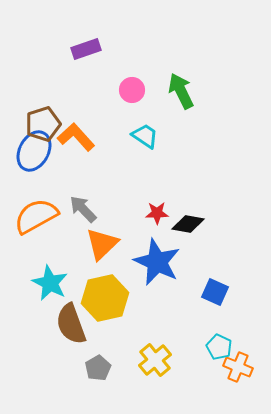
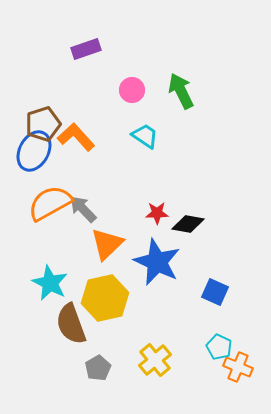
orange semicircle: moved 14 px right, 13 px up
orange triangle: moved 5 px right
